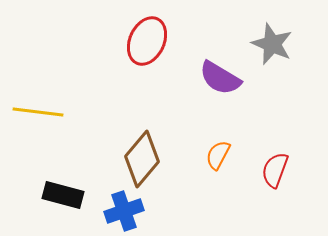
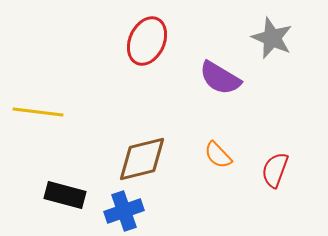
gray star: moved 6 px up
orange semicircle: rotated 72 degrees counterclockwise
brown diamond: rotated 36 degrees clockwise
black rectangle: moved 2 px right
